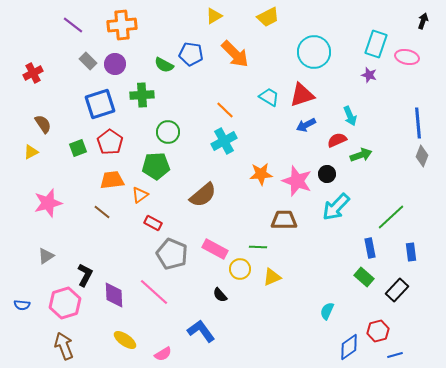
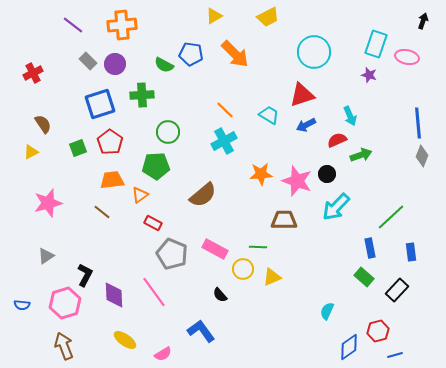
cyan trapezoid at (269, 97): moved 18 px down
yellow circle at (240, 269): moved 3 px right
pink line at (154, 292): rotated 12 degrees clockwise
